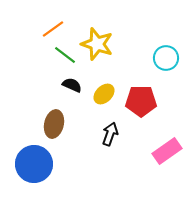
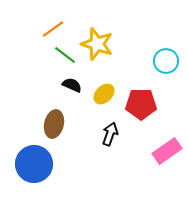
cyan circle: moved 3 px down
red pentagon: moved 3 px down
